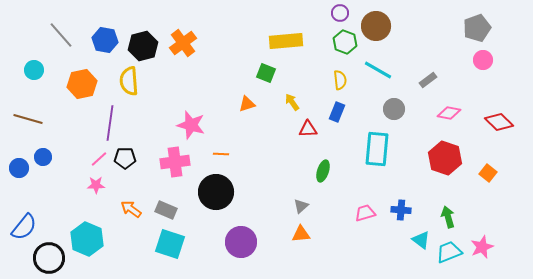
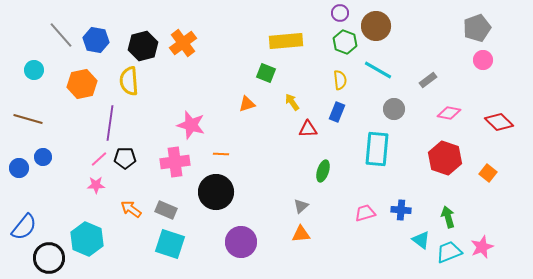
blue hexagon at (105, 40): moved 9 px left
